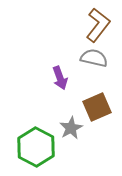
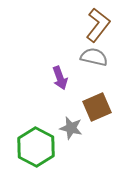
gray semicircle: moved 1 px up
gray star: rotated 30 degrees counterclockwise
